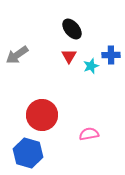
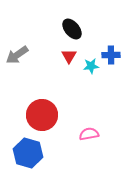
cyan star: rotated 14 degrees clockwise
